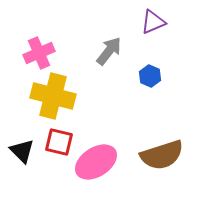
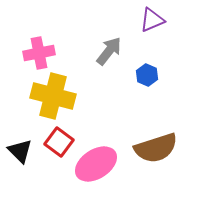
purple triangle: moved 1 px left, 2 px up
pink cross: rotated 12 degrees clockwise
blue hexagon: moved 3 px left, 1 px up
red square: rotated 24 degrees clockwise
black triangle: moved 2 px left
brown semicircle: moved 6 px left, 7 px up
pink ellipse: moved 2 px down
